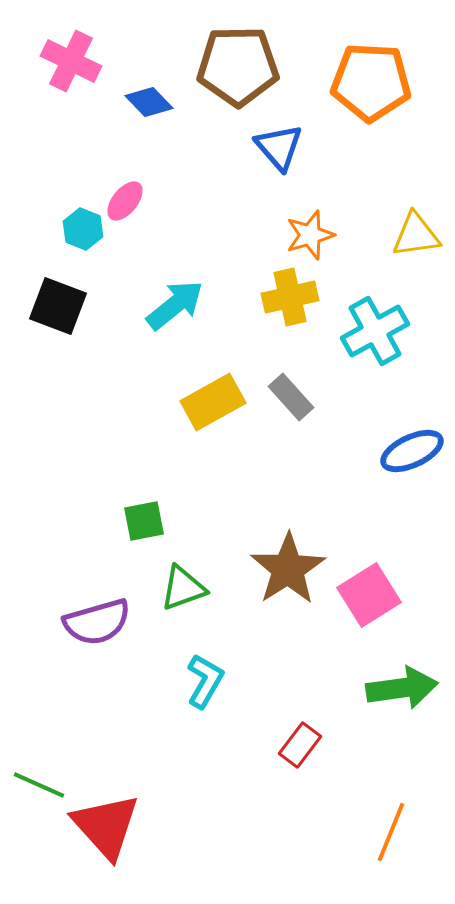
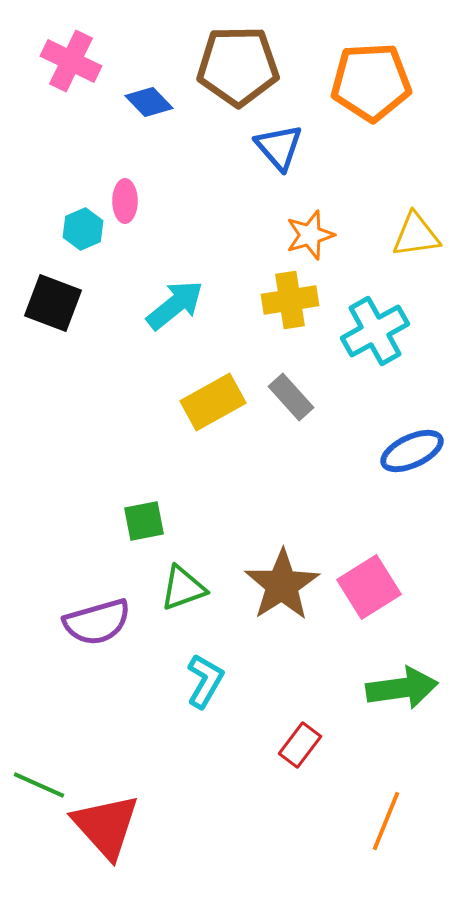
orange pentagon: rotated 6 degrees counterclockwise
pink ellipse: rotated 39 degrees counterclockwise
cyan hexagon: rotated 15 degrees clockwise
yellow cross: moved 3 px down; rotated 4 degrees clockwise
black square: moved 5 px left, 3 px up
brown star: moved 6 px left, 16 px down
pink square: moved 8 px up
orange line: moved 5 px left, 11 px up
